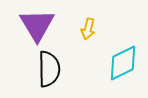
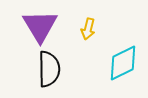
purple triangle: moved 3 px right, 1 px down
